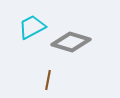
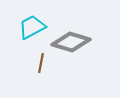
brown line: moved 7 px left, 17 px up
